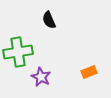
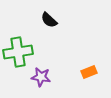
black semicircle: rotated 24 degrees counterclockwise
purple star: rotated 18 degrees counterclockwise
